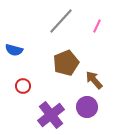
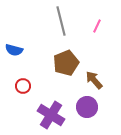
gray line: rotated 56 degrees counterclockwise
purple cross: rotated 20 degrees counterclockwise
